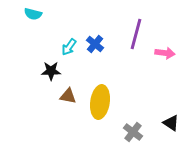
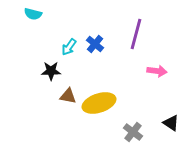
pink arrow: moved 8 px left, 18 px down
yellow ellipse: moved 1 px left, 1 px down; rotated 64 degrees clockwise
